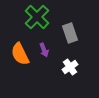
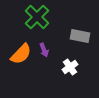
gray rectangle: moved 10 px right, 3 px down; rotated 60 degrees counterclockwise
orange semicircle: moved 1 px right; rotated 110 degrees counterclockwise
